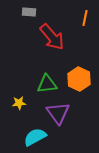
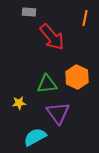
orange hexagon: moved 2 px left, 2 px up
